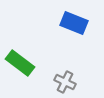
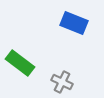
gray cross: moved 3 px left
